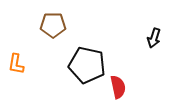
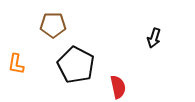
black pentagon: moved 11 px left; rotated 15 degrees clockwise
